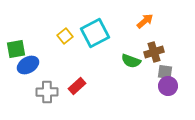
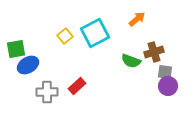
orange arrow: moved 8 px left, 2 px up
